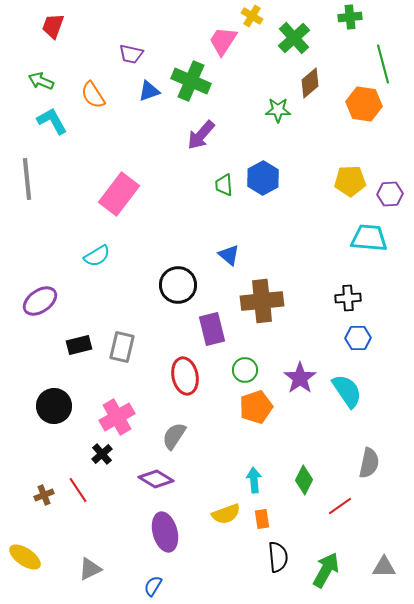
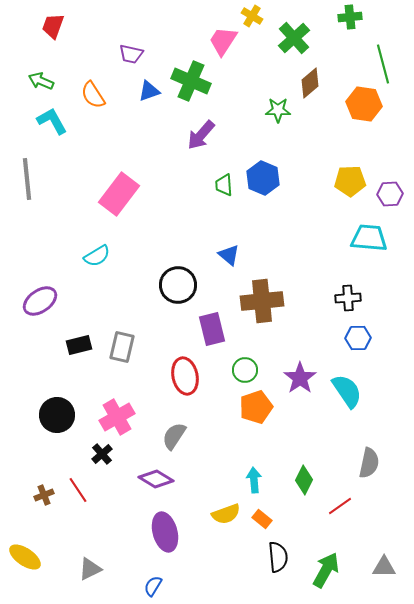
blue hexagon at (263, 178): rotated 8 degrees counterclockwise
black circle at (54, 406): moved 3 px right, 9 px down
orange rectangle at (262, 519): rotated 42 degrees counterclockwise
